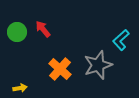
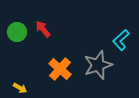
yellow arrow: rotated 40 degrees clockwise
